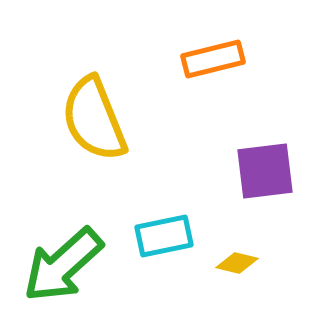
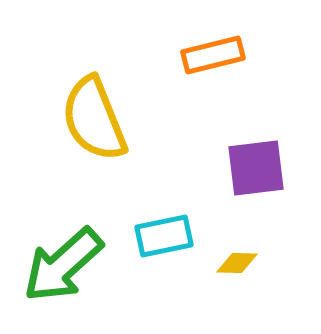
orange rectangle: moved 4 px up
purple square: moved 9 px left, 3 px up
yellow diamond: rotated 12 degrees counterclockwise
